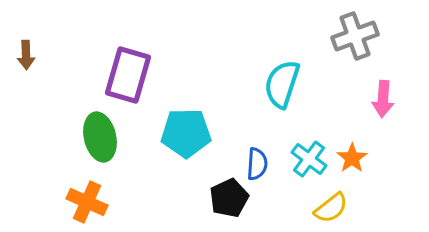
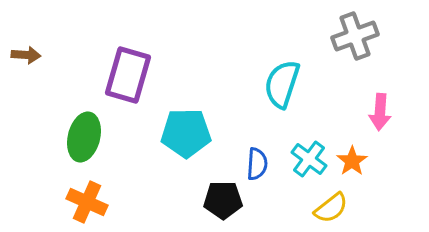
brown arrow: rotated 84 degrees counterclockwise
pink arrow: moved 3 px left, 13 px down
green ellipse: moved 16 px left; rotated 27 degrees clockwise
orange star: moved 3 px down
black pentagon: moved 6 px left, 2 px down; rotated 24 degrees clockwise
